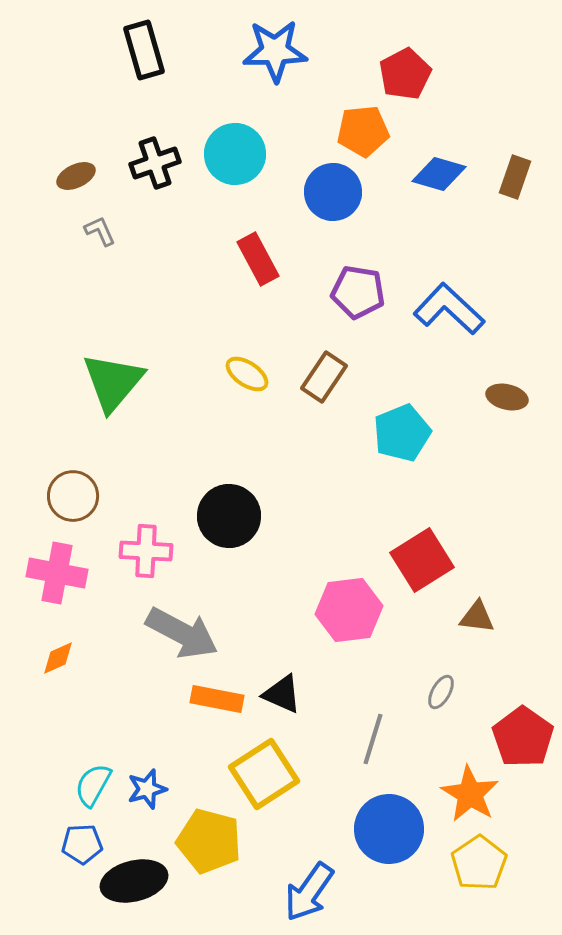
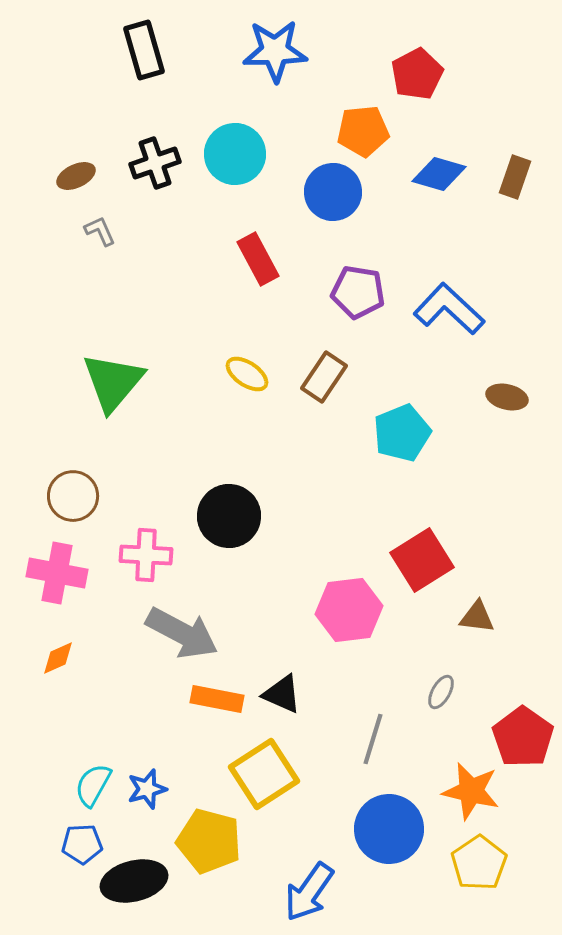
red pentagon at (405, 74): moved 12 px right
pink cross at (146, 551): moved 4 px down
orange star at (470, 794): moved 1 px right, 3 px up; rotated 18 degrees counterclockwise
